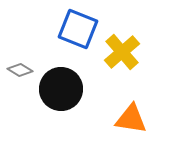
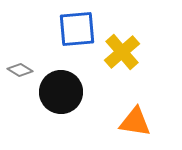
blue square: moved 1 px left; rotated 27 degrees counterclockwise
black circle: moved 3 px down
orange triangle: moved 4 px right, 3 px down
